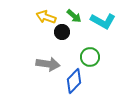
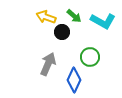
gray arrow: rotated 75 degrees counterclockwise
blue diamond: moved 1 px up; rotated 20 degrees counterclockwise
